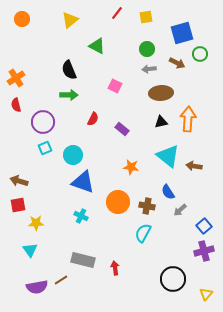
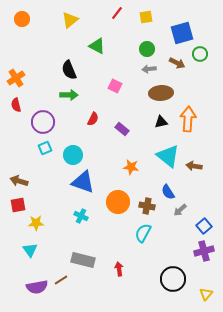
red arrow at (115, 268): moved 4 px right, 1 px down
